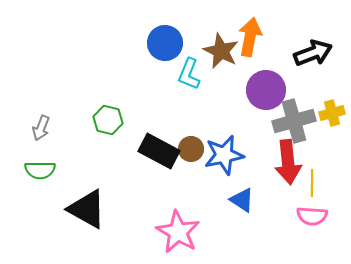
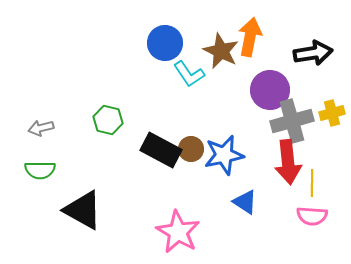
black arrow: rotated 12 degrees clockwise
cyan L-shape: rotated 56 degrees counterclockwise
purple circle: moved 4 px right
gray cross: moved 2 px left
gray arrow: rotated 55 degrees clockwise
black rectangle: moved 2 px right, 1 px up
blue triangle: moved 3 px right, 2 px down
black triangle: moved 4 px left, 1 px down
